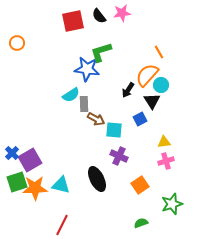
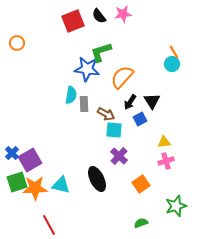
pink star: moved 1 px right, 1 px down
red square: rotated 10 degrees counterclockwise
orange line: moved 15 px right
orange semicircle: moved 25 px left, 2 px down
cyan circle: moved 11 px right, 21 px up
black arrow: moved 2 px right, 12 px down
cyan semicircle: rotated 48 degrees counterclockwise
brown arrow: moved 10 px right, 5 px up
purple cross: rotated 18 degrees clockwise
orange square: moved 1 px right, 1 px up
green star: moved 4 px right, 2 px down
red line: moved 13 px left; rotated 55 degrees counterclockwise
